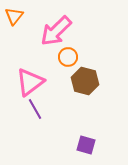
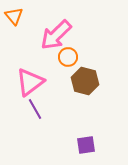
orange triangle: rotated 18 degrees counterclockwise
pink arrow: moved 4 px down
purple square: rotated 24 degrees counterclockwise
